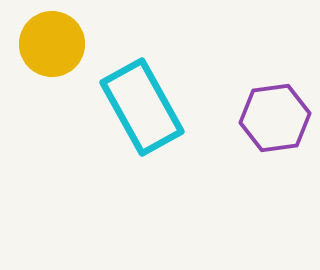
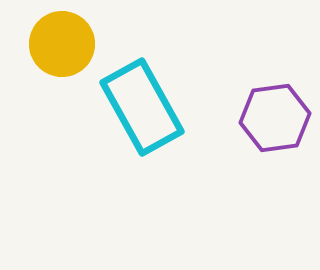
yellow circle: moved 10 px right
